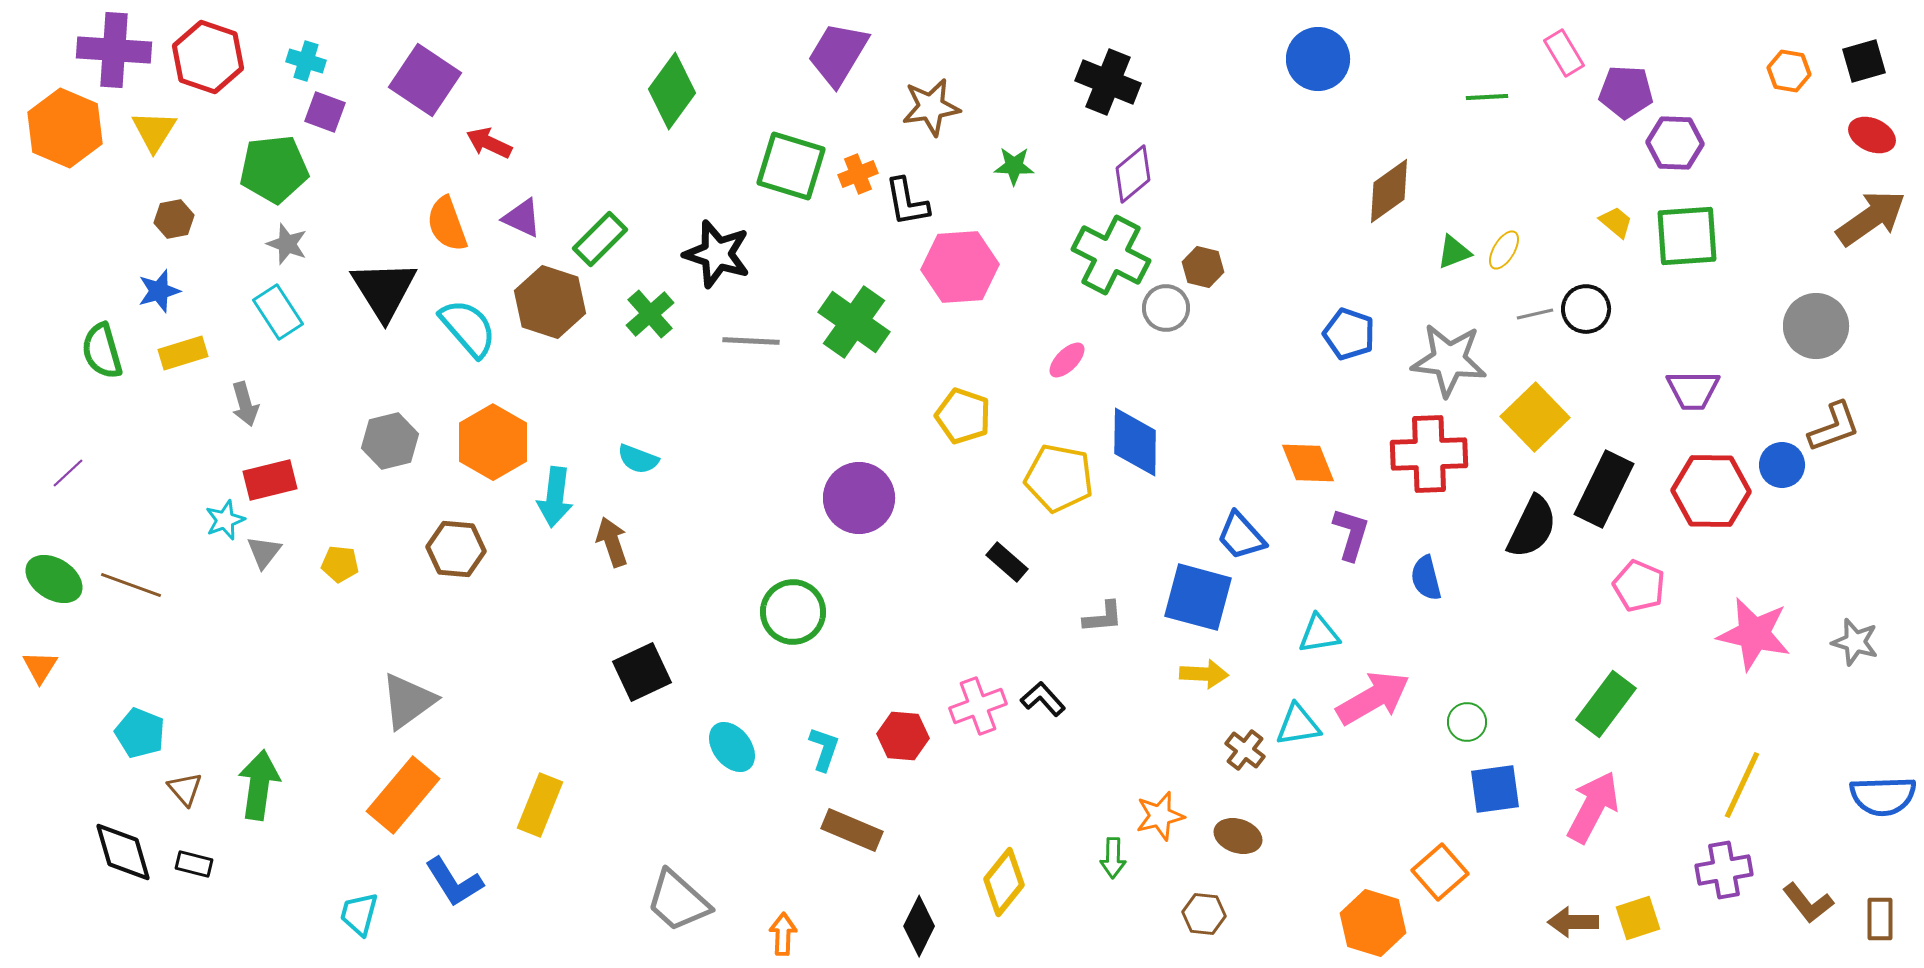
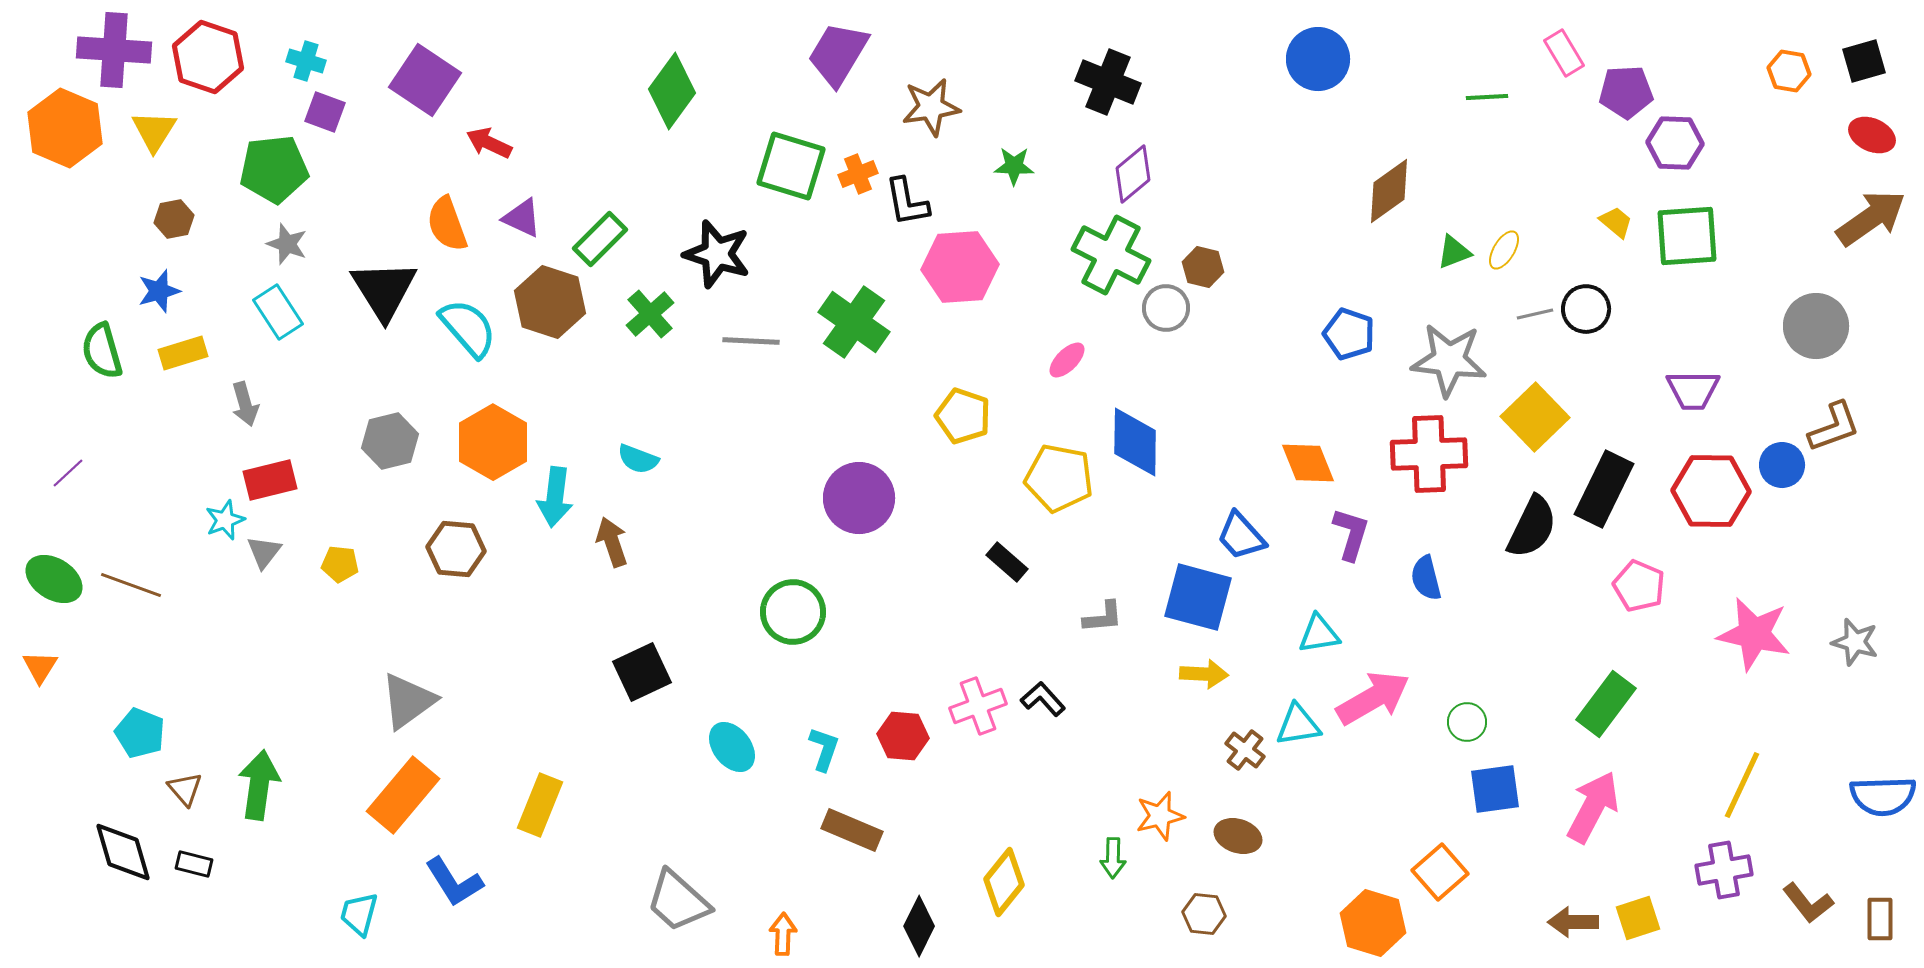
purple pentagon at (1626, 92): rotated 6 degrees counterclockwise
